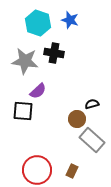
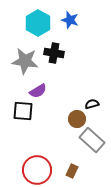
cyan hexagon: rotated 10 degrees clockwise
purple semicircle: rotated 12 degrees clockwise
